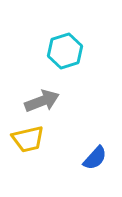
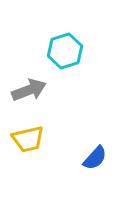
gray arrow: moved 13 px left, 11 px up
